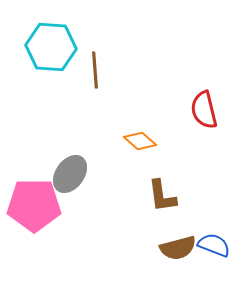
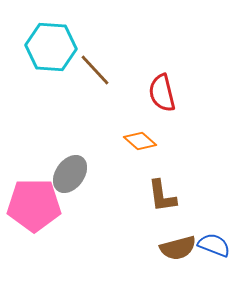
brown line: rotated 39 degrees counterclockwise
red semicircle: moved 42 px left, 17 px up
